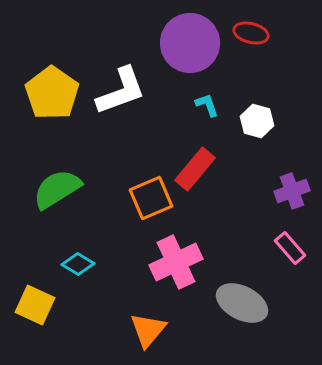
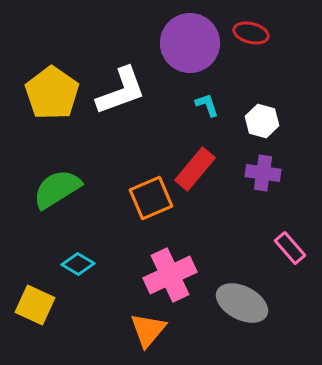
white hexagon: moved 5 px right
purple cross: moved 29 px left, 18 px up; rotated 28 degrees clockwise
pink cross: moved 6 px left, 13 px down
